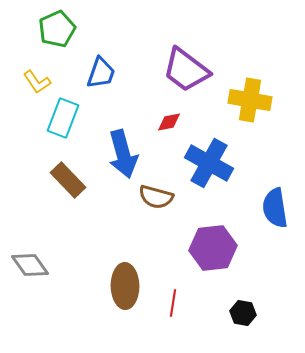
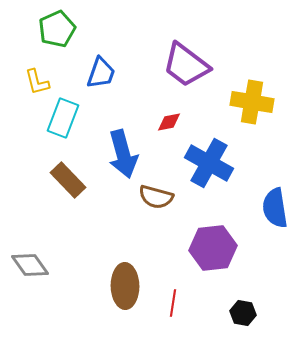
purple trapezoid: moved 5 px up
yellow L-shape: rotated 20 degrees clockwise
yellow cross: moved 2 px right, 2 px down
